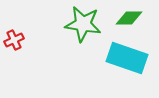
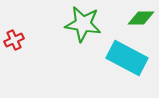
green diamond: moved 12 px right
cyan rectangle: rotated 9 degrees clockwise
